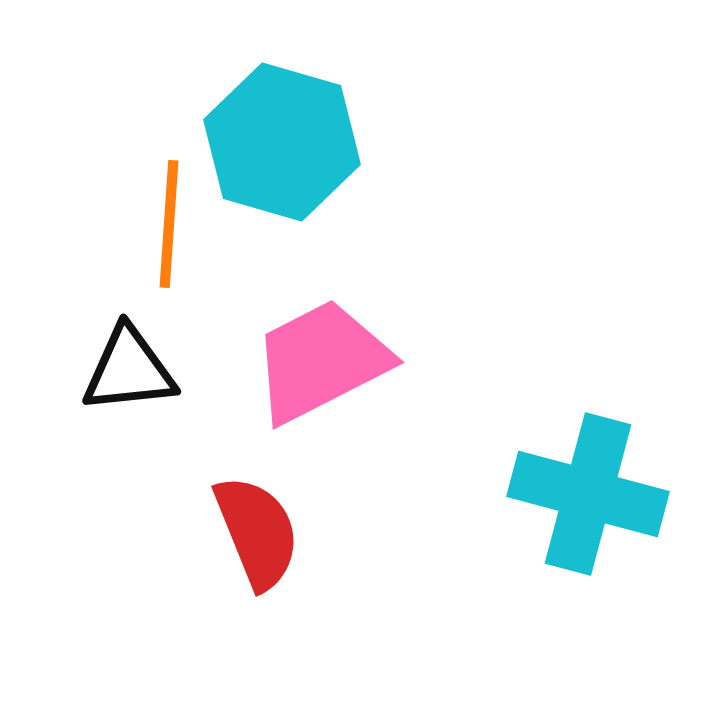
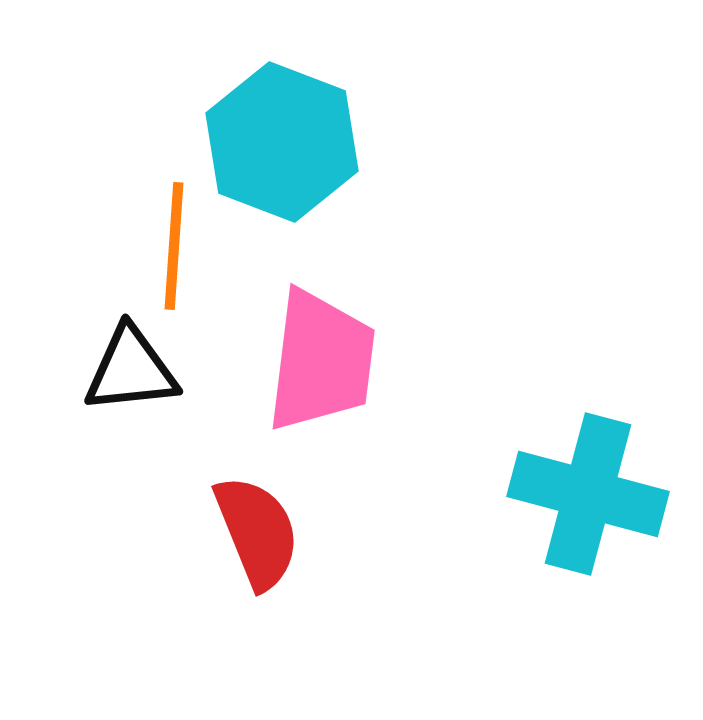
cyan hexagon: rotated 5 degrees clockwise
orange line: moved 5 px right, 22 px down
pink trapezoid: rotated 124 degrees clockwise
black triangle: moved 2 px right
